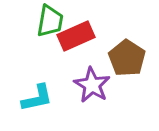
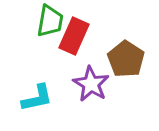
red rectangle: moved 2 px left; rotated 42 degrees counterclockwise
brown pentagon: moved 1 px left, 1 px down
purple star: moved 1 px left, 1 px up
